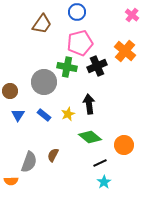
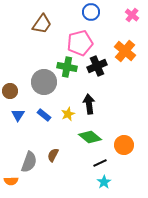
blue circle: moved 14 px right
